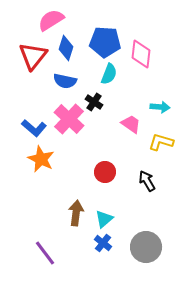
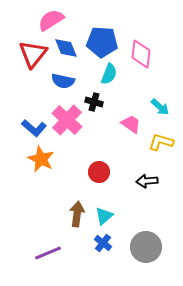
blue pentagon: moved 3 px left
blue diamond: rotated 40 degrees counterclockwise
red triangle: moved 2 px up
blue semicircle: moved 2 px left
black cross: rotated 18 degrees counterclockwise
cyan arrow: rotated 36 degrees clockwise
pink cross: moved 2 px left, 1 px down
red circle: moved 6 px left
black arrow: rotated 65 degrees counterclockwise
brown arrow: moved 1 px right, 1 px down
cyan triangle: moved 3 px up
purple line: moved 3 px right; rotated 76 degrees counterclockwise
